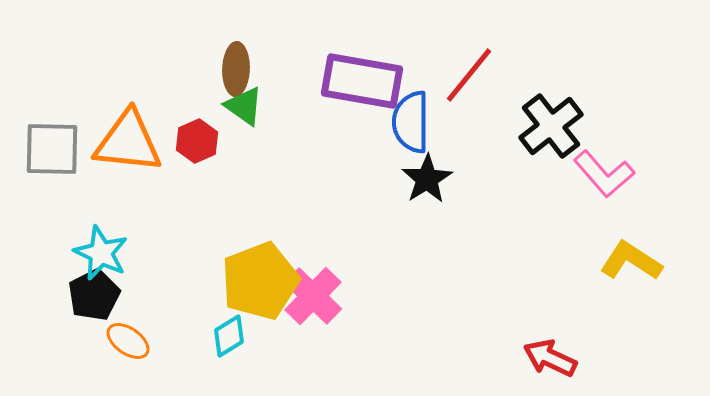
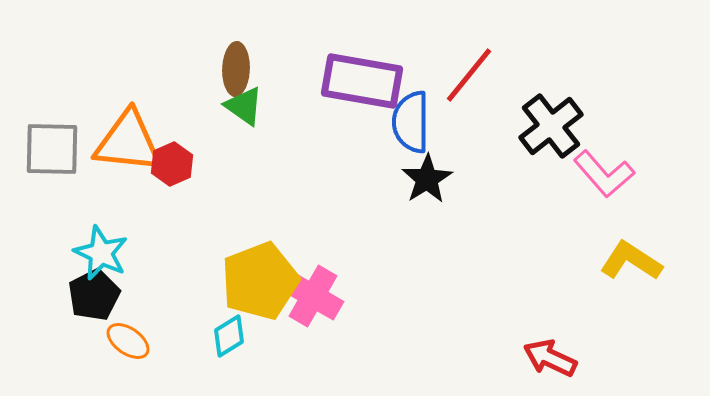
red hexagon: moved 25 px left, 23 px down
pink cross: rotated 14 degrees counterclockwise
